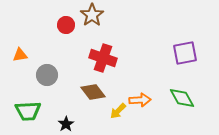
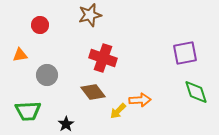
brown star: moved 2 px left; rotated 20 degrees clockwise
red circle: moved 26 px left
green diamond: moved 14 px right, 6 px up; rotated 12 degrees clockwise
